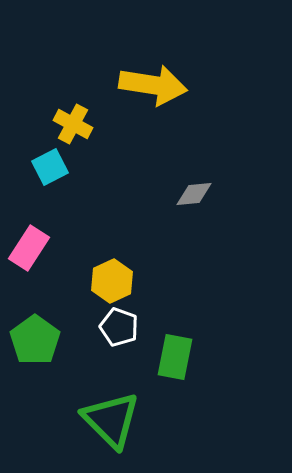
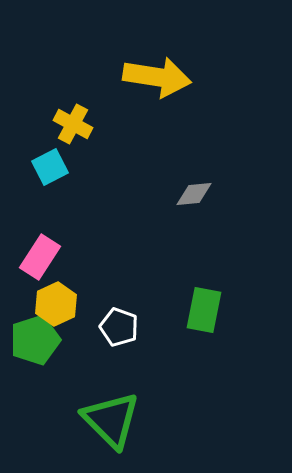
yellow arrow: moved 4 px right, 8 px up
pink rectangle: moved 11 px right, 9 px down
yellow hexagon: moved 56 px left, 23 px down
green pentagon: rotated 18 degrees clockwise
green rectangle: moved 29 px right, 47 px up
